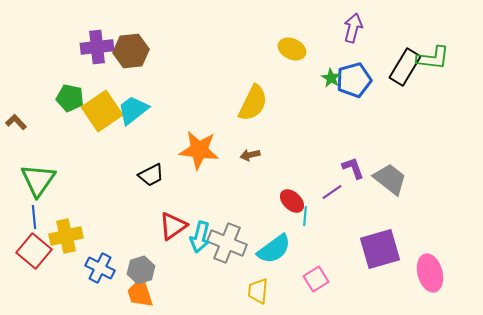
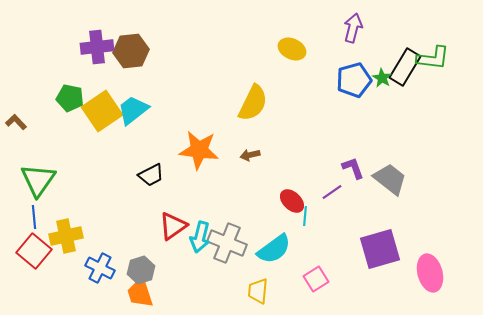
green star: moved 51 px right
